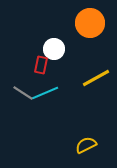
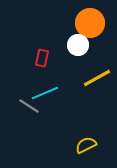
white circle: moved 24 px right, 4 px up
red rectangle: moved 1 px right, 7 px up
yellow line: moved 1 px right
gray line: moved 6 px right, 13 px down
